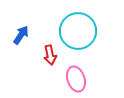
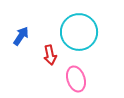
cyan circle: moved 1 px right, 1 px down
blue arrow: moved 1 px down
